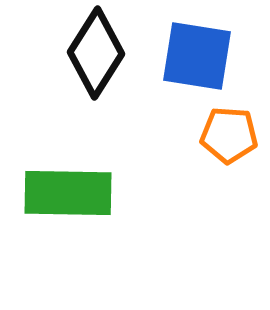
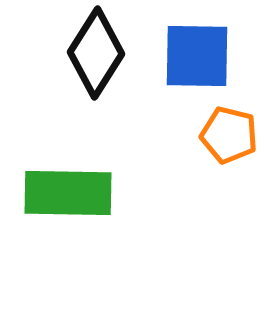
blue square: rotated 8 degrees counterclockwise
orange pentagon: rotated 10 degrees clockwise
